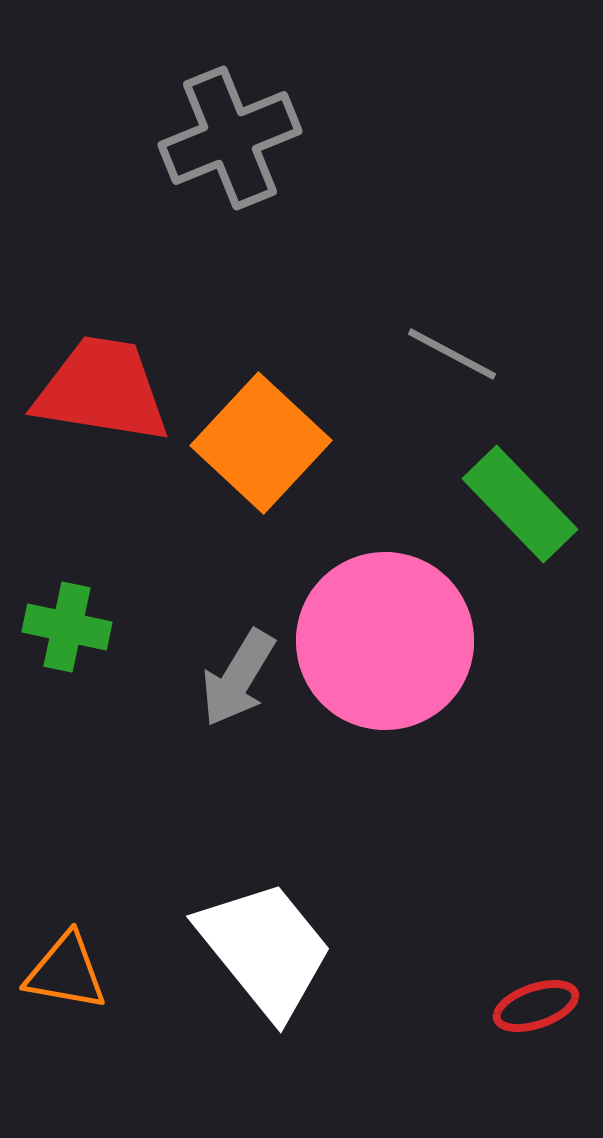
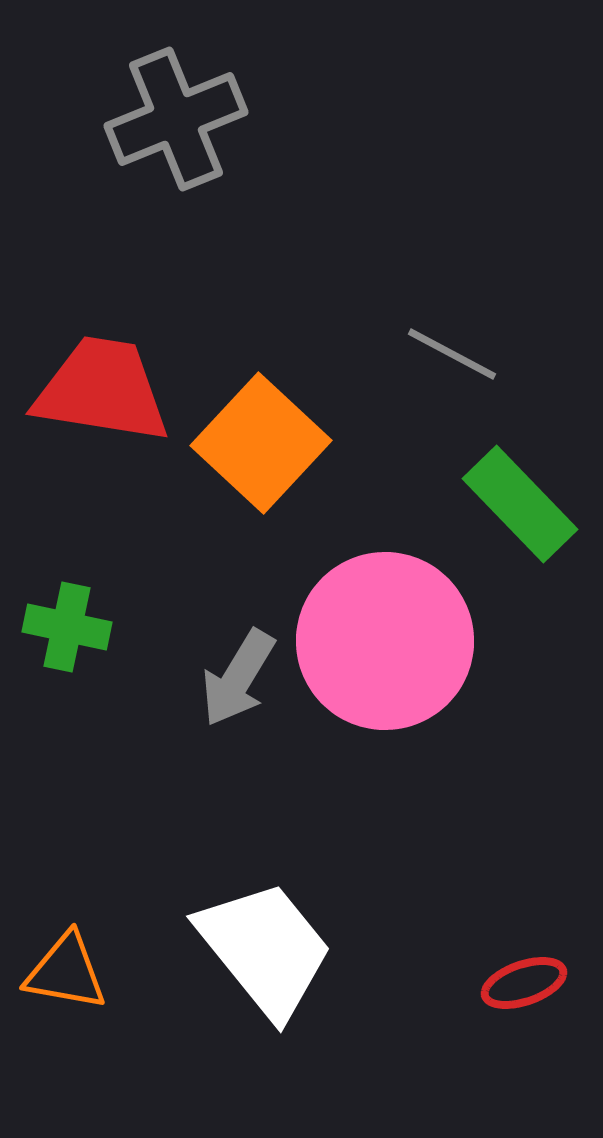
gray cross: moved 54 px left, 19 px up
red ellipse: moved 12 px left, 23 px up
